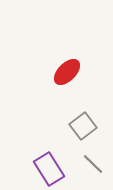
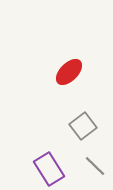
red ellipse: moved 2 px right
gray line: moved 2 px right, 2 px down
